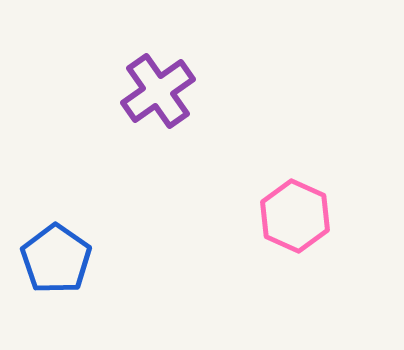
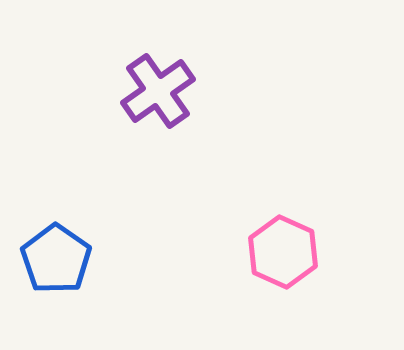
pink hexagon: moved 12 px left, 36 px down
